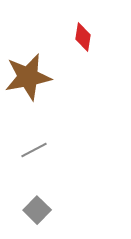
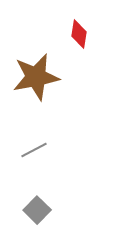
red diamond: moved 4 px left, 3 px up
brown star: moved 8 px right
